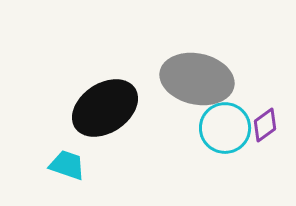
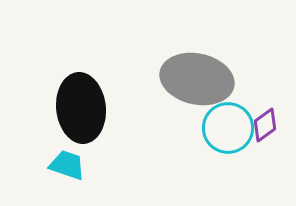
black ellipse: moved 24 px left; rotated 62 degrees counterclockwise
cyan circle: moved 3 px right
